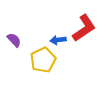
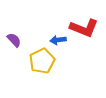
red L-shape: rotated 56 degrees clockwise
yellow pentagon: moved 1 px left, 1 px down
